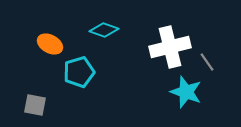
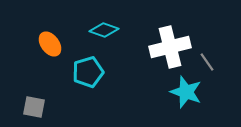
orange ellipse: rotated 25 degrees clockwise
cyan pentagon: moved 9 px right
gray square: moved 1 px left, 2 px down
